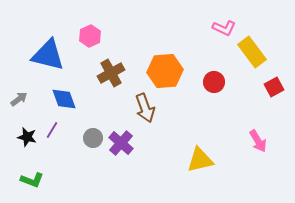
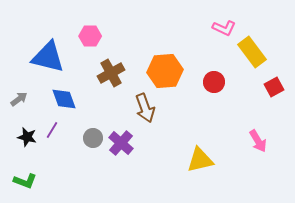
pink hexagon: rotated 25 degrees clockwise
blue triangle: moved 2 px down
green L-shape: moved 7 px left, 1 px down
